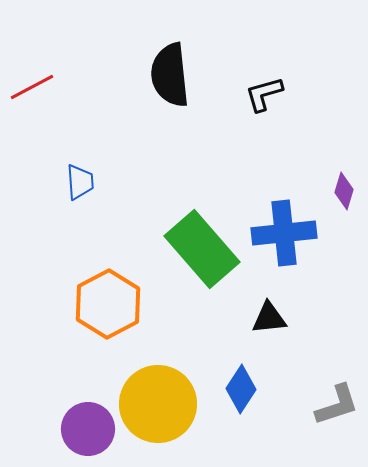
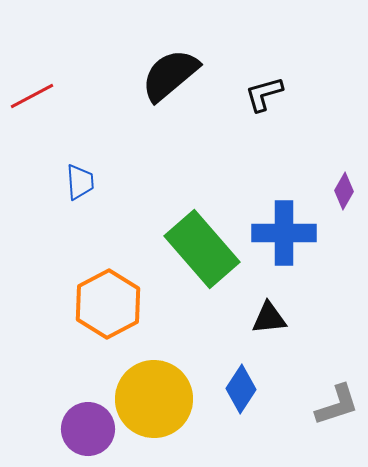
black semicircle: rotated 56 degrees clockwise
red line: moved 9 px down
purple diamond: rotated 12 degrees clockwise
blue cross: rotated 6 degrees clockwise
yellow circle: moved 4 px left, 5 px up
